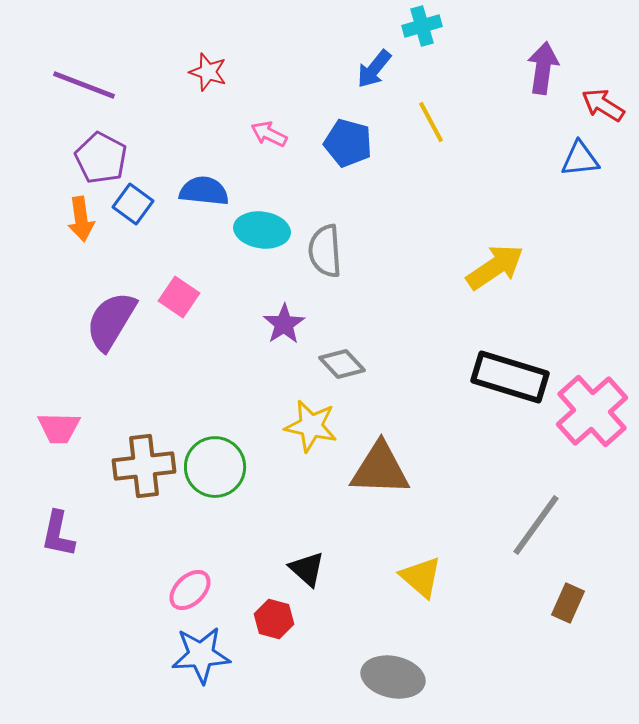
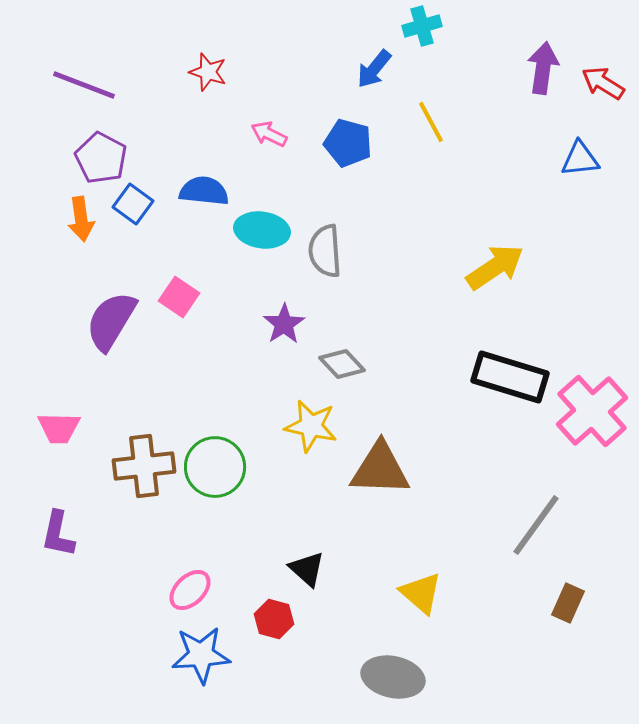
red arrow: moved 22 px up
yellow triangle: moved 16 px down
